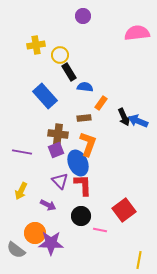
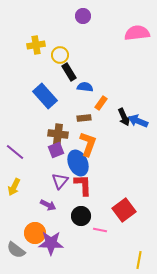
purple line: moved 7 px left; rotated 30 degrees clockwise
purple triangle: rotated 24 degrees clockwise
yellow arrow: moved 7 px left, 4 px up
